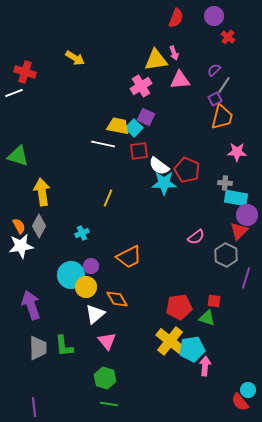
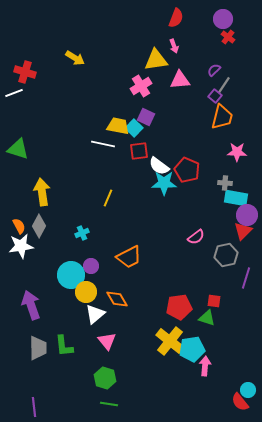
purple circle at (214, 16): moved 9 px right, 3 px down
pink arrow at (174, 53): moved 7 px up
purple square at (215, 99): moved 3 px up; rotated 24 degrees counterclockwise
green triangle at (18, 156): moved 7 px up
red triangle at (239, 231): moved 4 px right
gray hexagon at (226, 255): rotated 20 degrees clockwise
yellow circle at (86, 287): moved 5 px down
